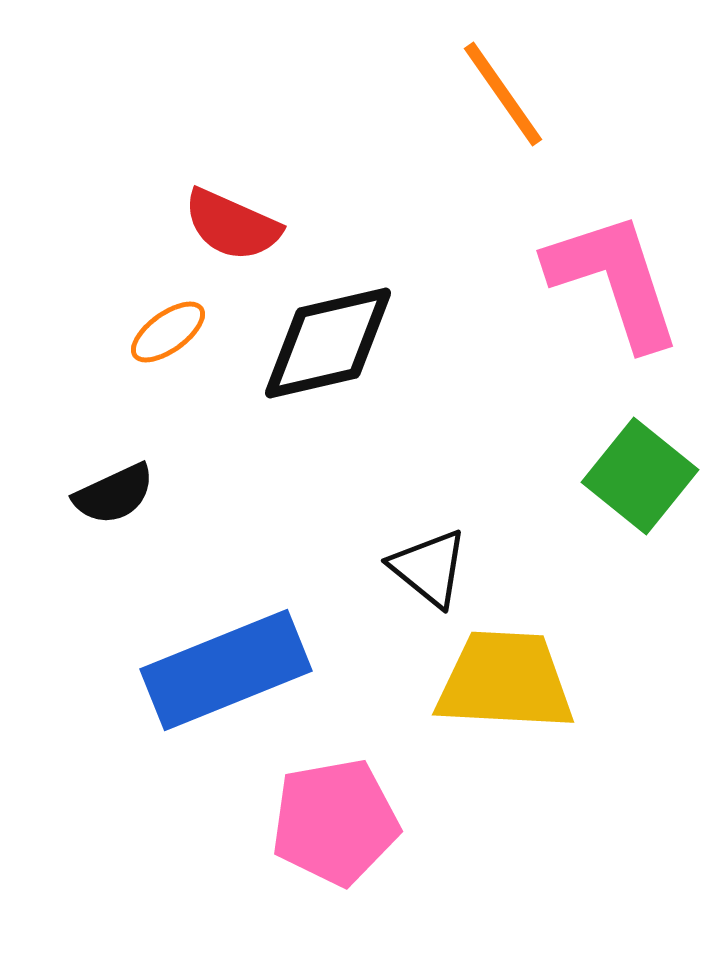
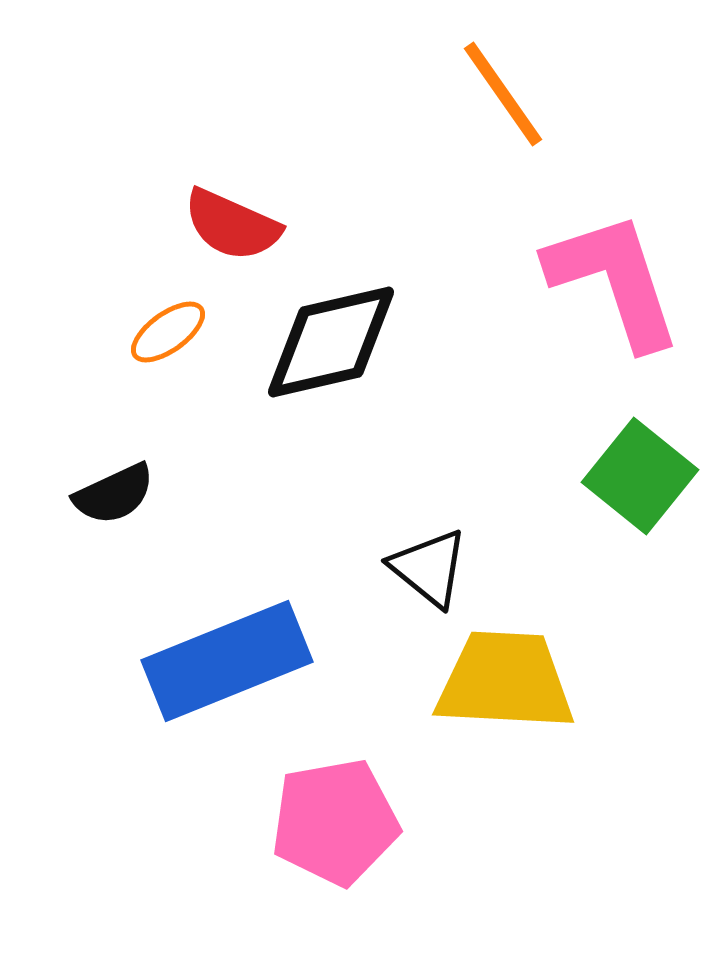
black diamond: moved 3 px right, 1 px up
blue rectangle: moved 1 px right, 9 px up
